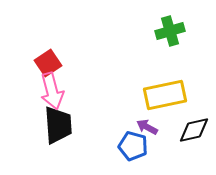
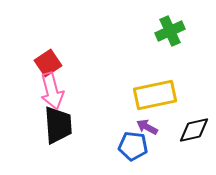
green cross: rotated 8 degrees counterclockwise
yellow rectangle: moved 10 px left
blue pentagon: rotated 8 degrees counterclockwise
